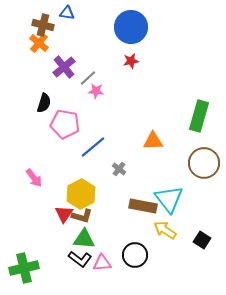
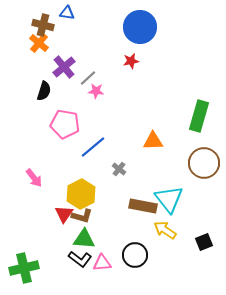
blue circle: moved 9 px right
black semicircle: moved 12 px up
black square: moved 2 px right, 2 px down; rotated 36 degrees clockwise
